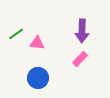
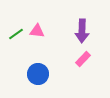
pink triangle: moved 12 px up
pink rectangle: moved 3 px right
blue circle: moved 4 px up
